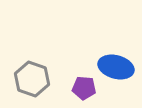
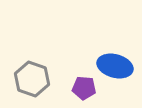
blue ellipse: moved 1 px left, 1 px up
